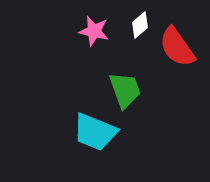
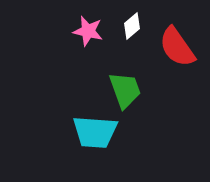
white diamond: moved 8 px left, 1 px down
pink star: moved 6 px left
cyan trapezoid: rotated 18 degrees counterclockwise
